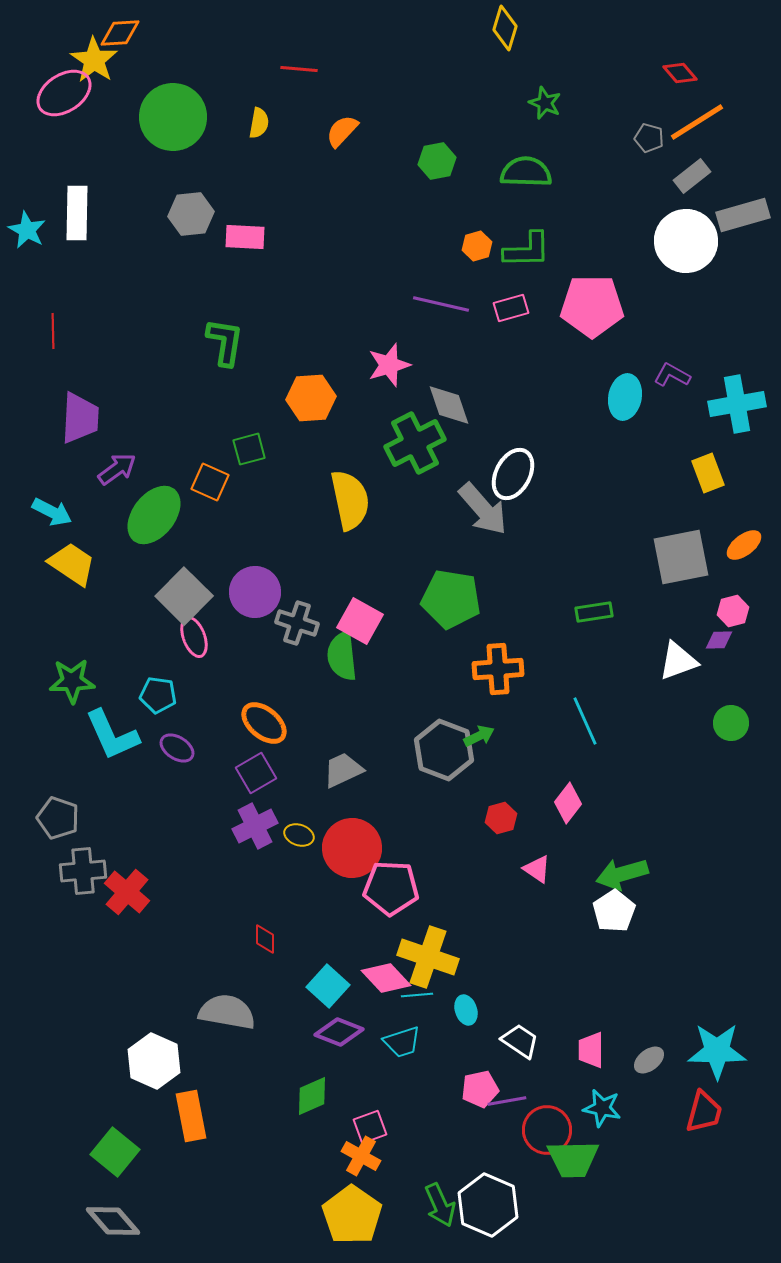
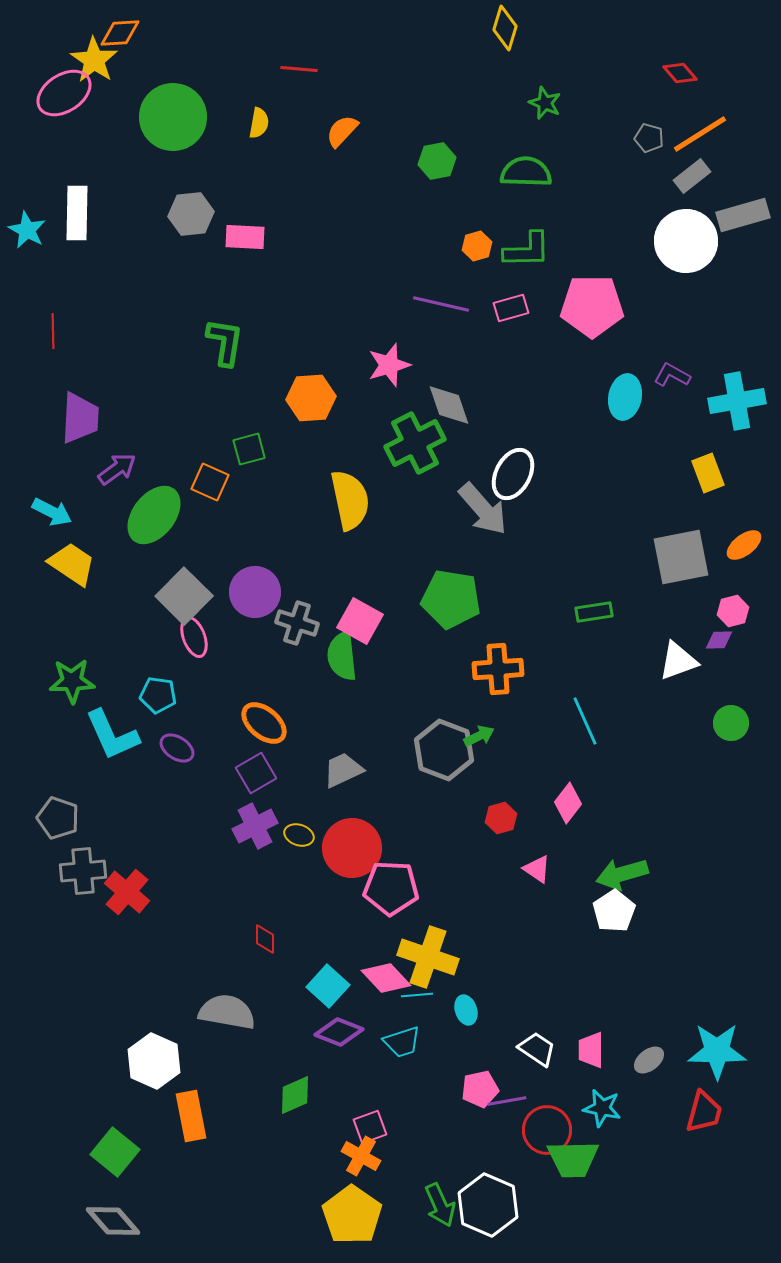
orange line at (697, 122): moved 3 px right, 12 px down
cyan cross at (737, 404): moved 3 px up
white trapezoid at (520, 1041): moved 17 px right, 8 px down
green diamond at (312, 1096): moved 17 px left, 1 px up
